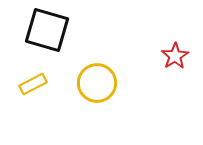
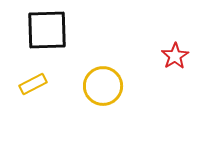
black square: rotated 18 degrees counterclockwise
yellow circle: moved 6 px right, 3 px down
